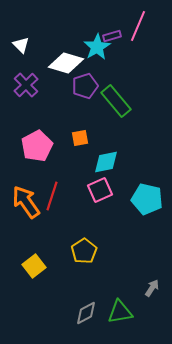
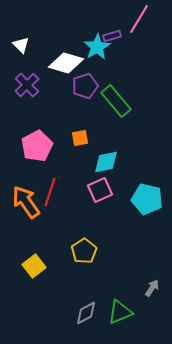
pink line: moved 1 px right, 7 px up; rotated 8 degrees clockwise
purple cross: moved 1 px right
red line: moved 2 px left, 4 px up
green triangle: rotated 12 degrees counterclockwise
